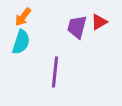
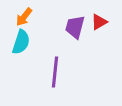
orange arrow: moved 1 px right
purple trapezoid: moved 2 px left
